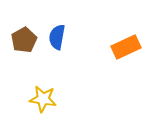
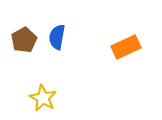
yellow star: moved 1 px up; rotated 20 degrees clockwise
